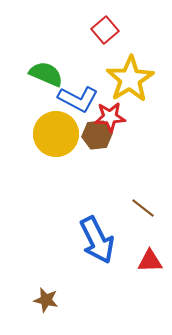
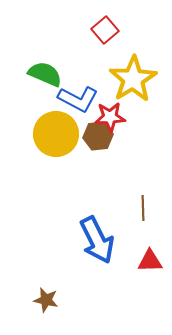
green semicircle: moved 1 px left
yellow star: moved 3 px right
brown hexagon: moved 1 px right, 1 px down
brown line: rotated 50 degrees clockwise
